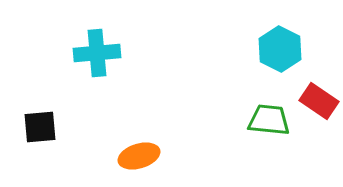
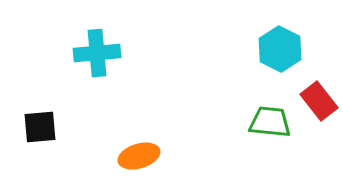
red rectangle: rotated 18 degrees clockwise
green trapezoid: moved 1 px right, 2 px down
